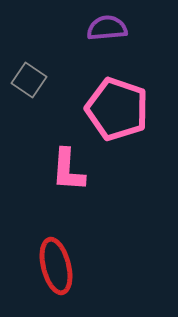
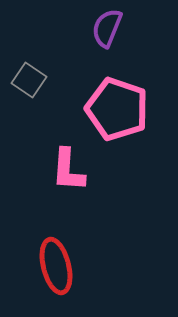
purple semicircle: rotated 63 degrees counterclockwise
